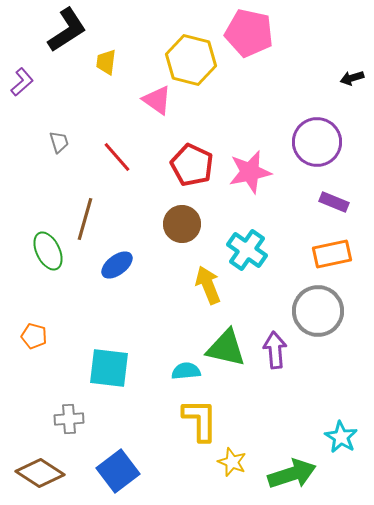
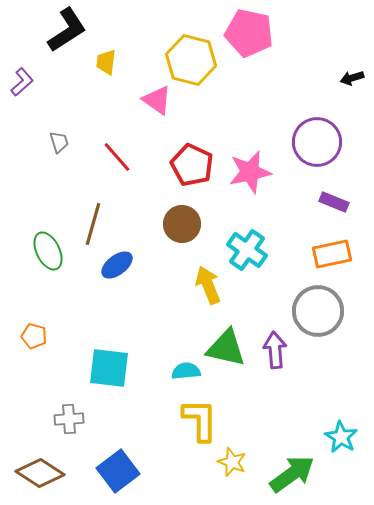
brown line: moved 8 px right, 5 px down
green arrow: rotated 18 degrees counterclockwise
